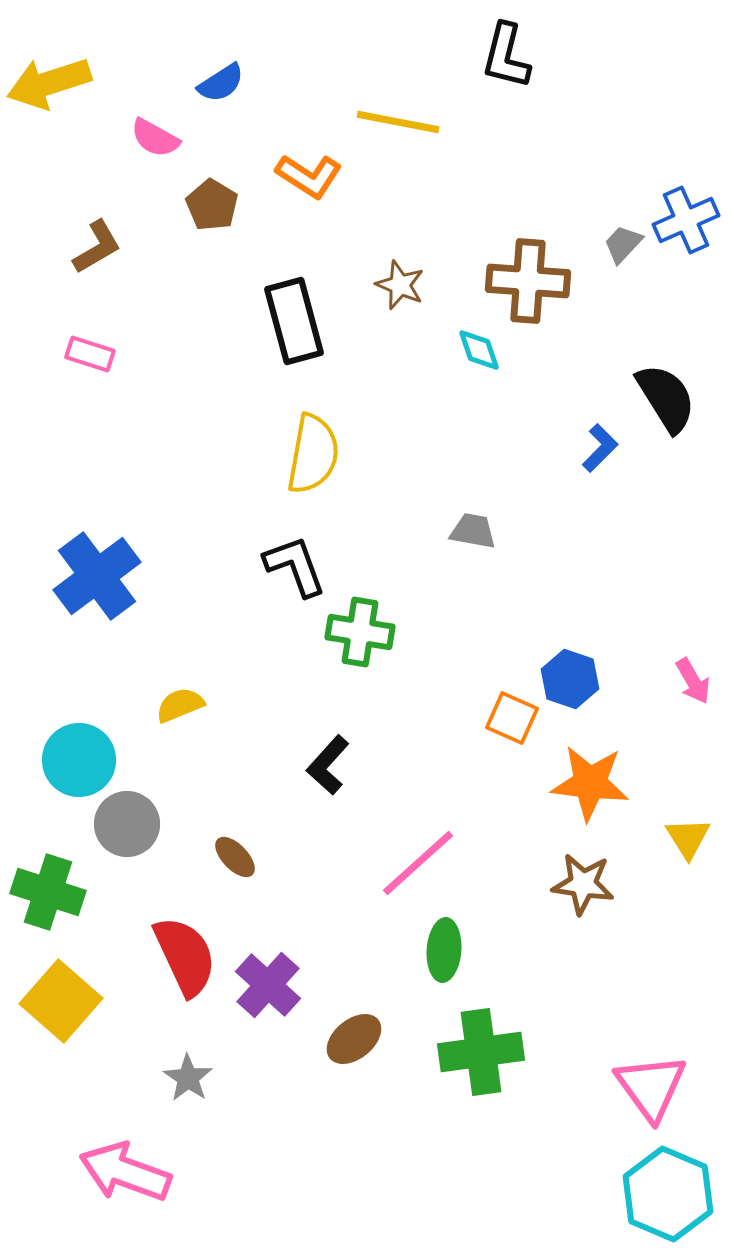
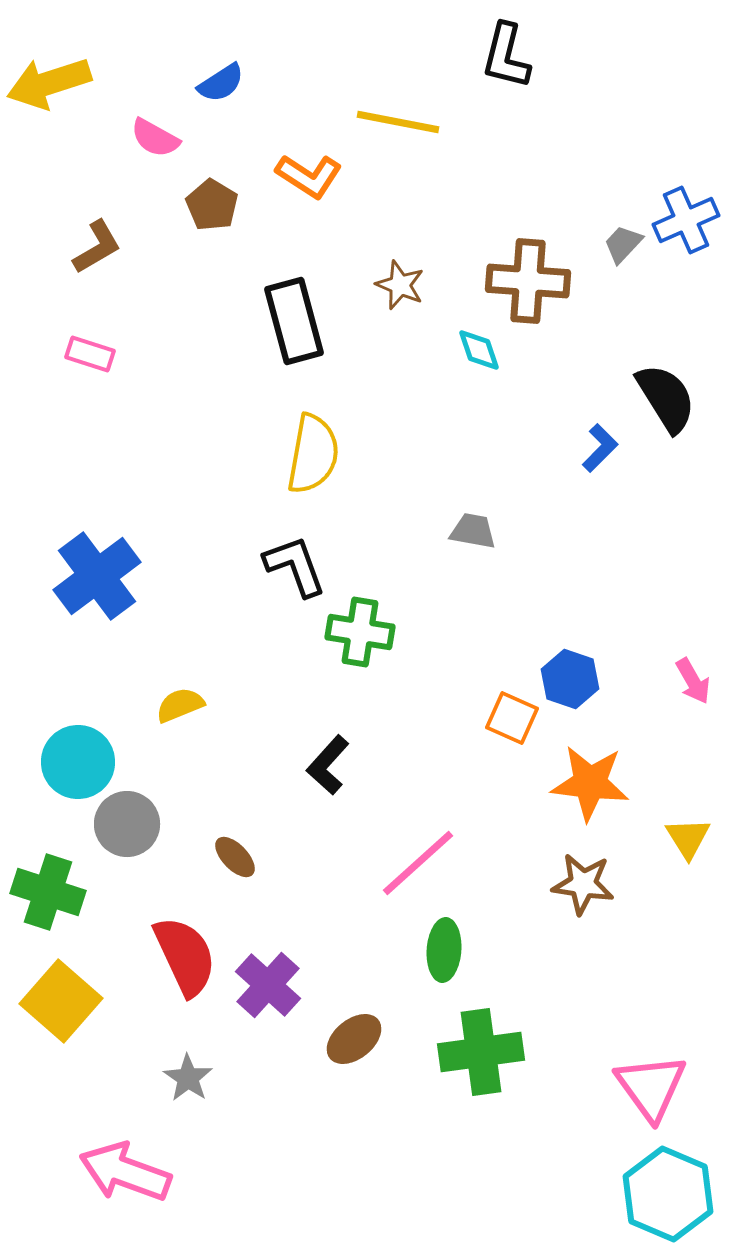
cyan circle at (79, 760): moved 1 px left, 2 px down
